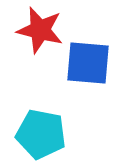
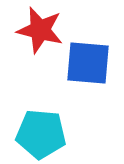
cyan pentagon: rotated 6 degrees counterclockwise
